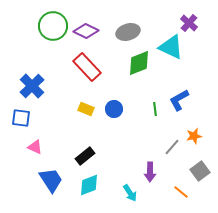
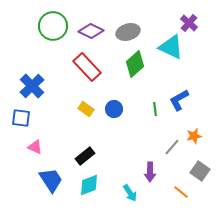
purple diamond: moved 5 px right
green diamond: moved 4 px left, 1 px down; rotated 20 degrees counterclockwise
yellow rectangle: rotated 14 degrees clockwise
gray square: rotated 18 degrees counterclockwise
